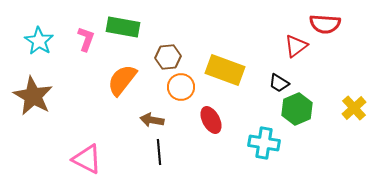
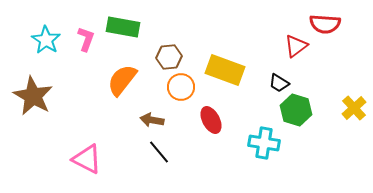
cyan star: moved 7 px right, 1 px up
brown hexagon: moved 1 px right
green hexagon: moved 1 px left, 1 px down; rotated 20 degrees counterclockwise
black line: rotated 35 degrees counterclockwise
